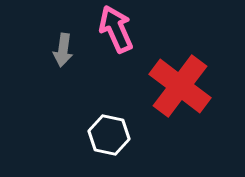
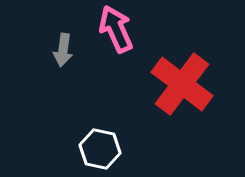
red cross: moved 2 px right, 2 px up
white hexagon: moved 9 px left, 14 px down
